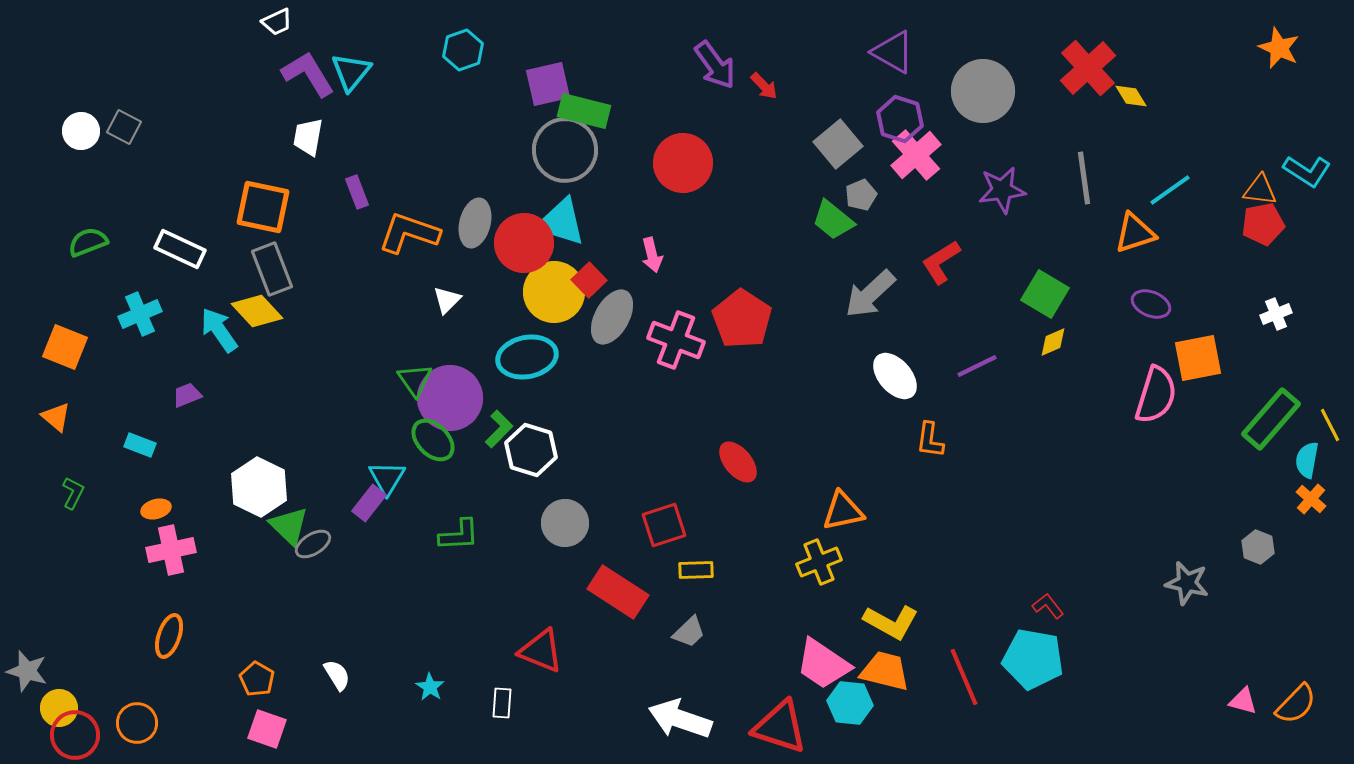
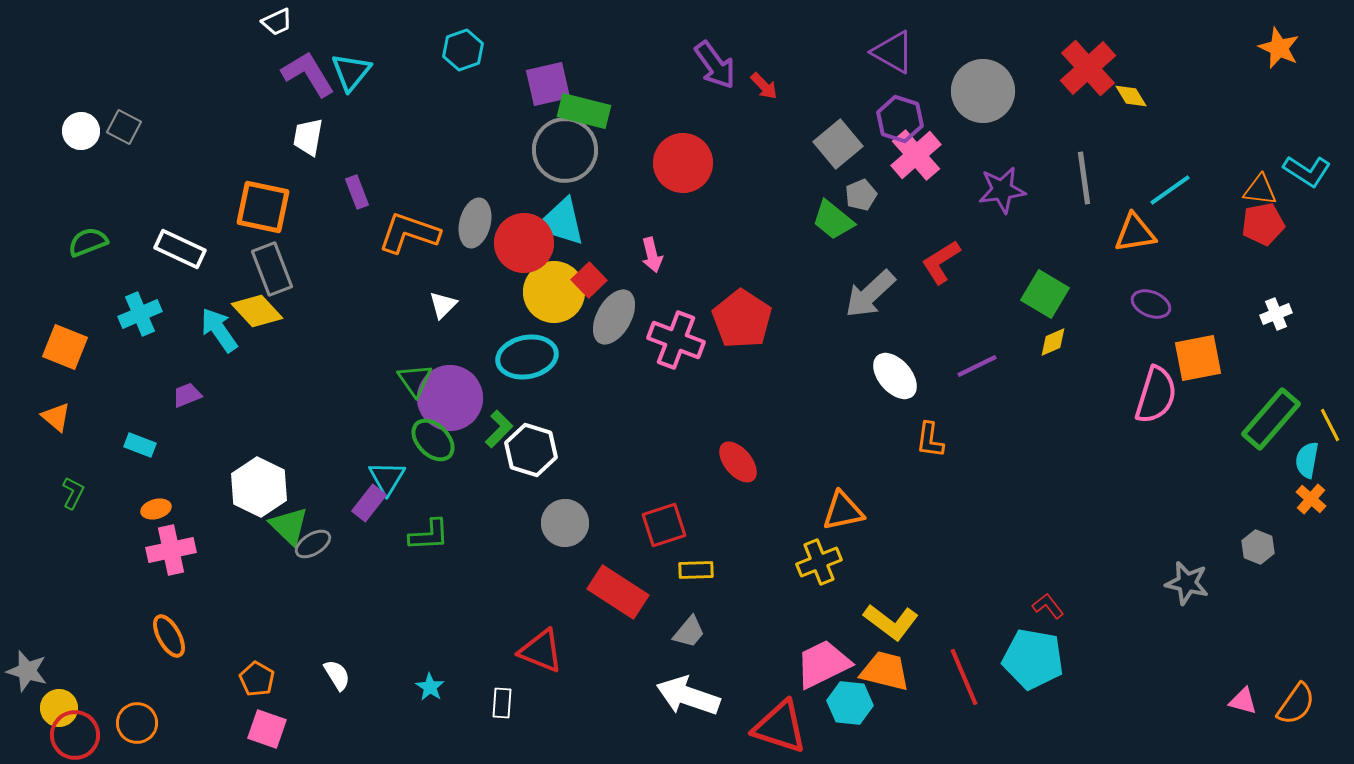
orange triangle at (1135, 233): rotated 9 degrees clockwise
white triangle at (447, 300): moved 4 px left, 5 px down
gray ellipse at (612, 317): moved 2 px right
green L-shape at (459, 535): moved 30 px left
yellow L-shape at (891, 622): rotated 8 degrees clockwise
gray trapezoid at (689, 632): rotated 6 degrees counterclockwise
orange ellipse at (169, 636): rotated 48 degrees counterclockwise
pink trapezoid at (823, 664): rotated 120 degrees clockwise
orange semicircle at (1296, 704): rotated 9 degrees counterclockwise
white arrow at (680, 719): moved 8 px right, 23 px up
